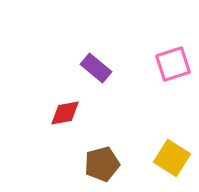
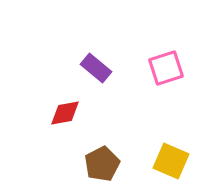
pink square: moved 7 px left, 4 px down
yellow square: moved 1 px left, 3 px down; rotated 9 degrees counterclockwise
brown pentagon: rotated 12 degrees counterclockwise
